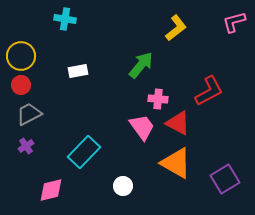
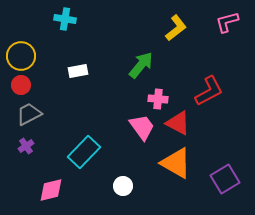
pink L-shape: moved 7 px left
